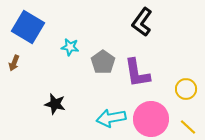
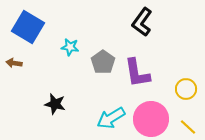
brown arrow: rotated 77 degrees clockwise
cyan arrow: rotated 20 degrees counterclockwise
